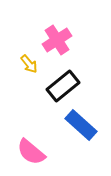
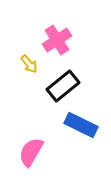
blue rectangle: rotated 16 degrees counterclockwise
pink semicircle: rotated 80 degrees clockwise
